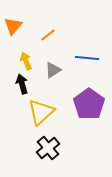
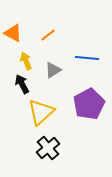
orange triangle: moved 7 px down; rotated 42 degrees counterclockwise
black arrow: rotated 12 degrees counterclockwise
purple pentagon: rotated 8 degrees clockwise
